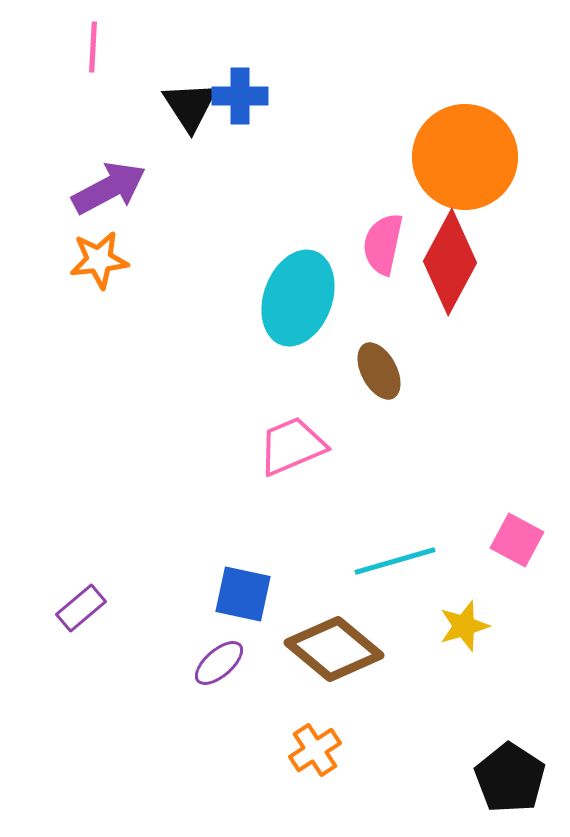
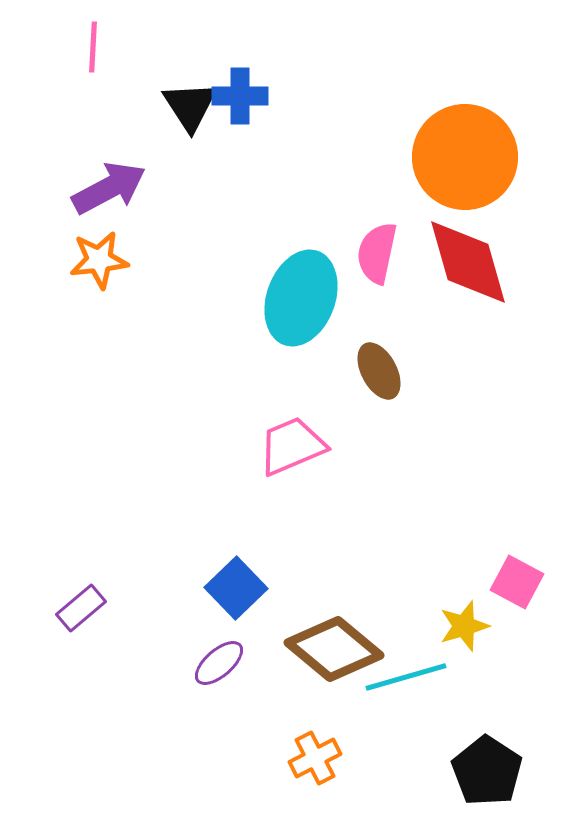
pink semicircle: moved 6 px left, 9 px down
red diamond: moved 18 px right; rotated 44 degrees counterclockwise
cyan ellipse: moved 3 px right
pink square: moved 42 px down
cyan line: moved 11 px right, 116 px down
blue square: moved 7 px left, 6 px up; rotated 34 degrees clockwise
orange cross: moved 8 px down; rotated 6 degrees clockwise
black pentagon: moved 23 px left, 7 px up
